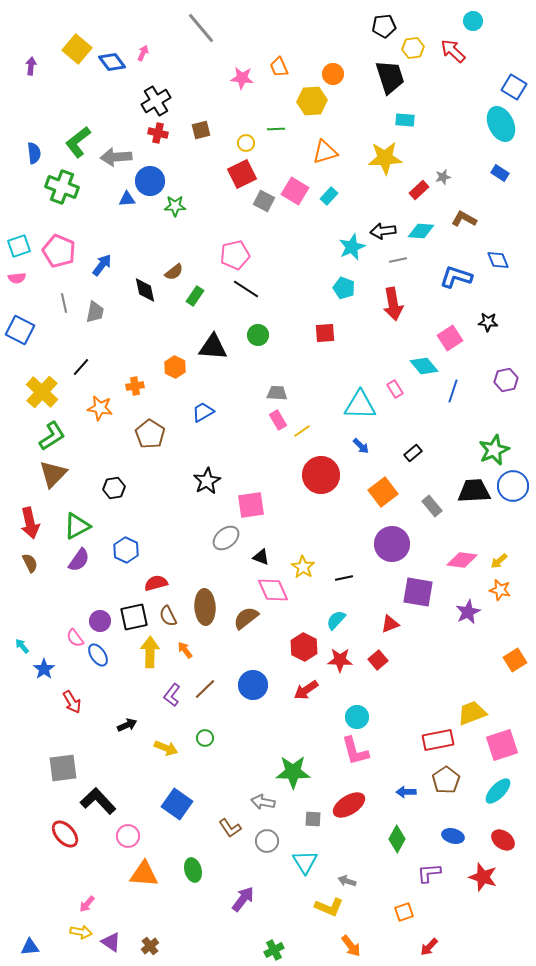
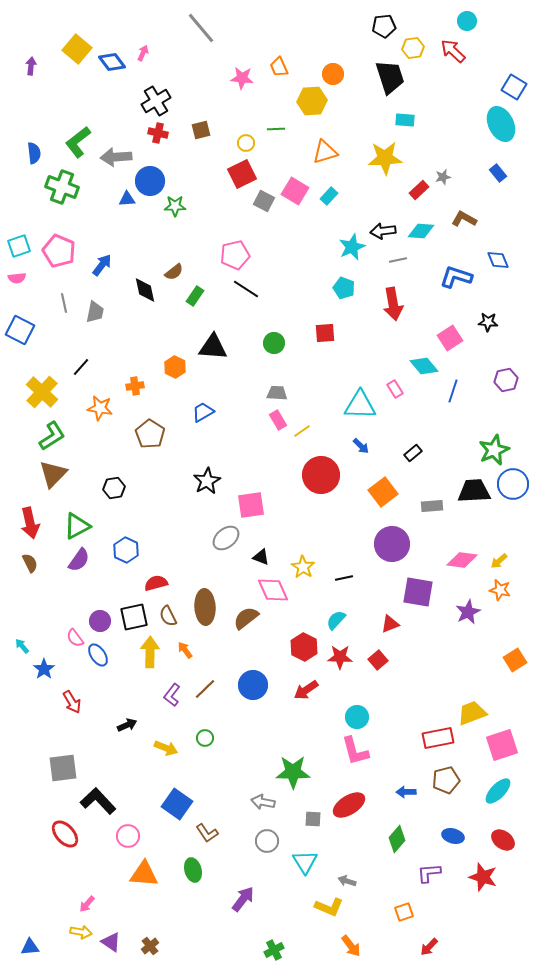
cyan circle at (473, 21): moved 6 px left
blue rectangle at (500, 173): moved 2 px left; rotated 18 degrees clockwise
green circle at (258, 335): moved 16 px right, 8 px down
blue circle at (513, 486): moved 2 px up
gray rectangle at (432, 506): rotated 55 degrees counterclockwise
red star at (340, 660): moved 3 px up
red rectangle at (438, 740): moved 2 px up
brown pentagon at (446, 780): rotated 20 degrees clockwise
brown L-shape at (230, 828): moved 23 px left, 5 px down
green diamond at (397, 839): rotated 12 degrees clockwise
